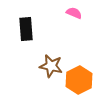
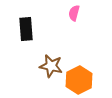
pink semicircle: rotated 98 degrees counterclockwise
